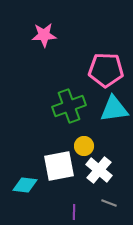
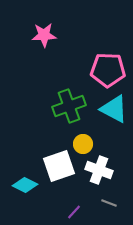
pink pentagon: moved 2 px right
cyan triangle: rotated 36 degrees clockwise
yellow circle: moved 1 px left, 2 px up
white square: rotated 8 degrees counterclockwise
white cross: rotated 20 degrees counterclockwise
cyan diamond: rotated 20 degrees clockwise
purple line: rotated 42 degrees clockwise
